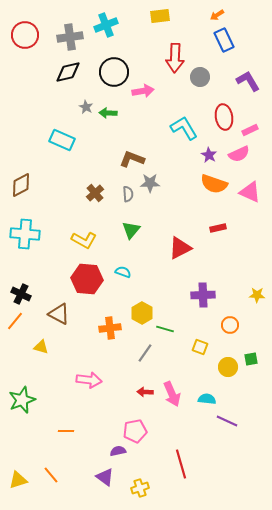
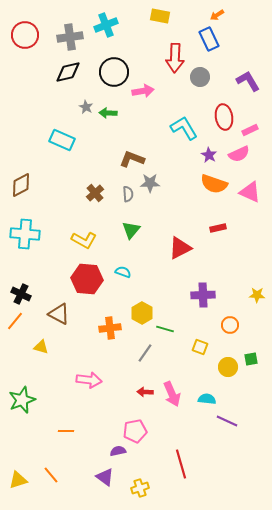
yellow rectangle at (160, 16): rotated 18 degrees clockwise
blue rectangle at (224, 40): moved 15 px left, 1 px up
